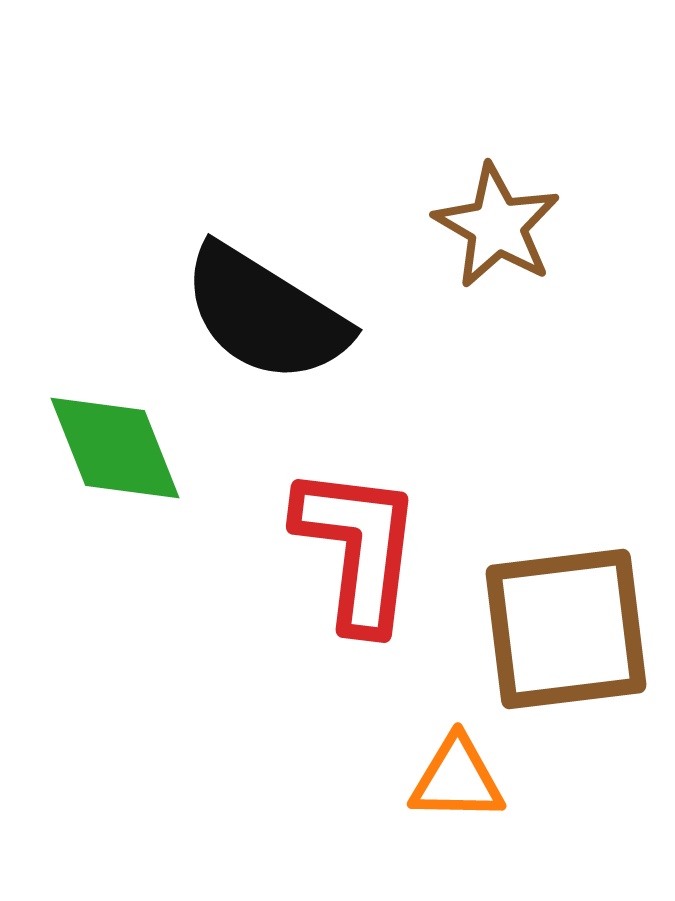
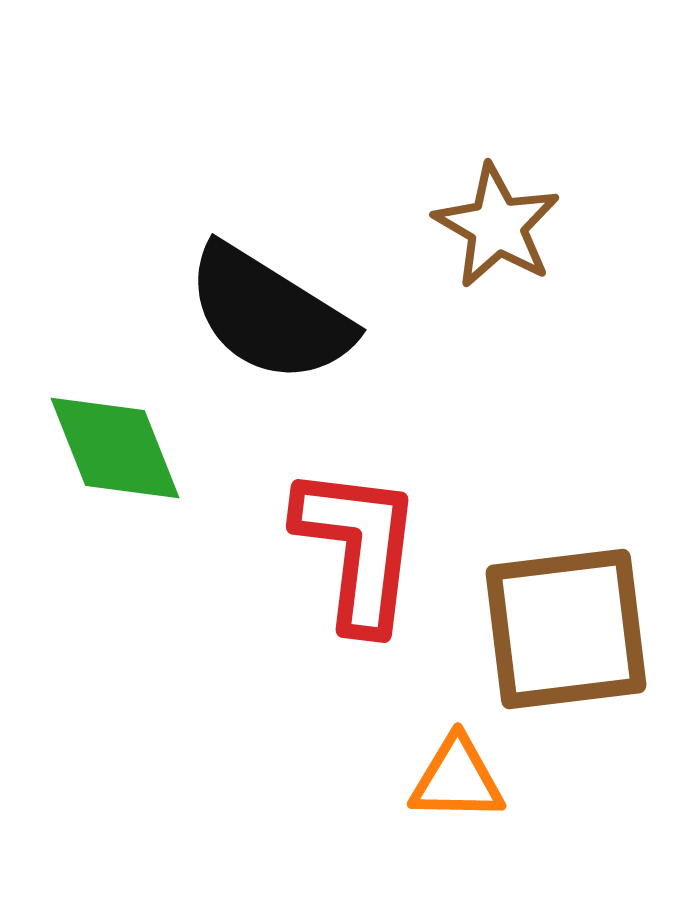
black semicircle: moved 4 px right
